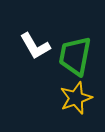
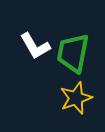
green trapezoid: moved 2 px left, 3 px up
